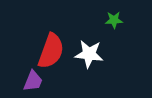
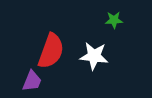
white star: moved 5 px right, 2 px down
purple trapezoid: moved 1 px left
